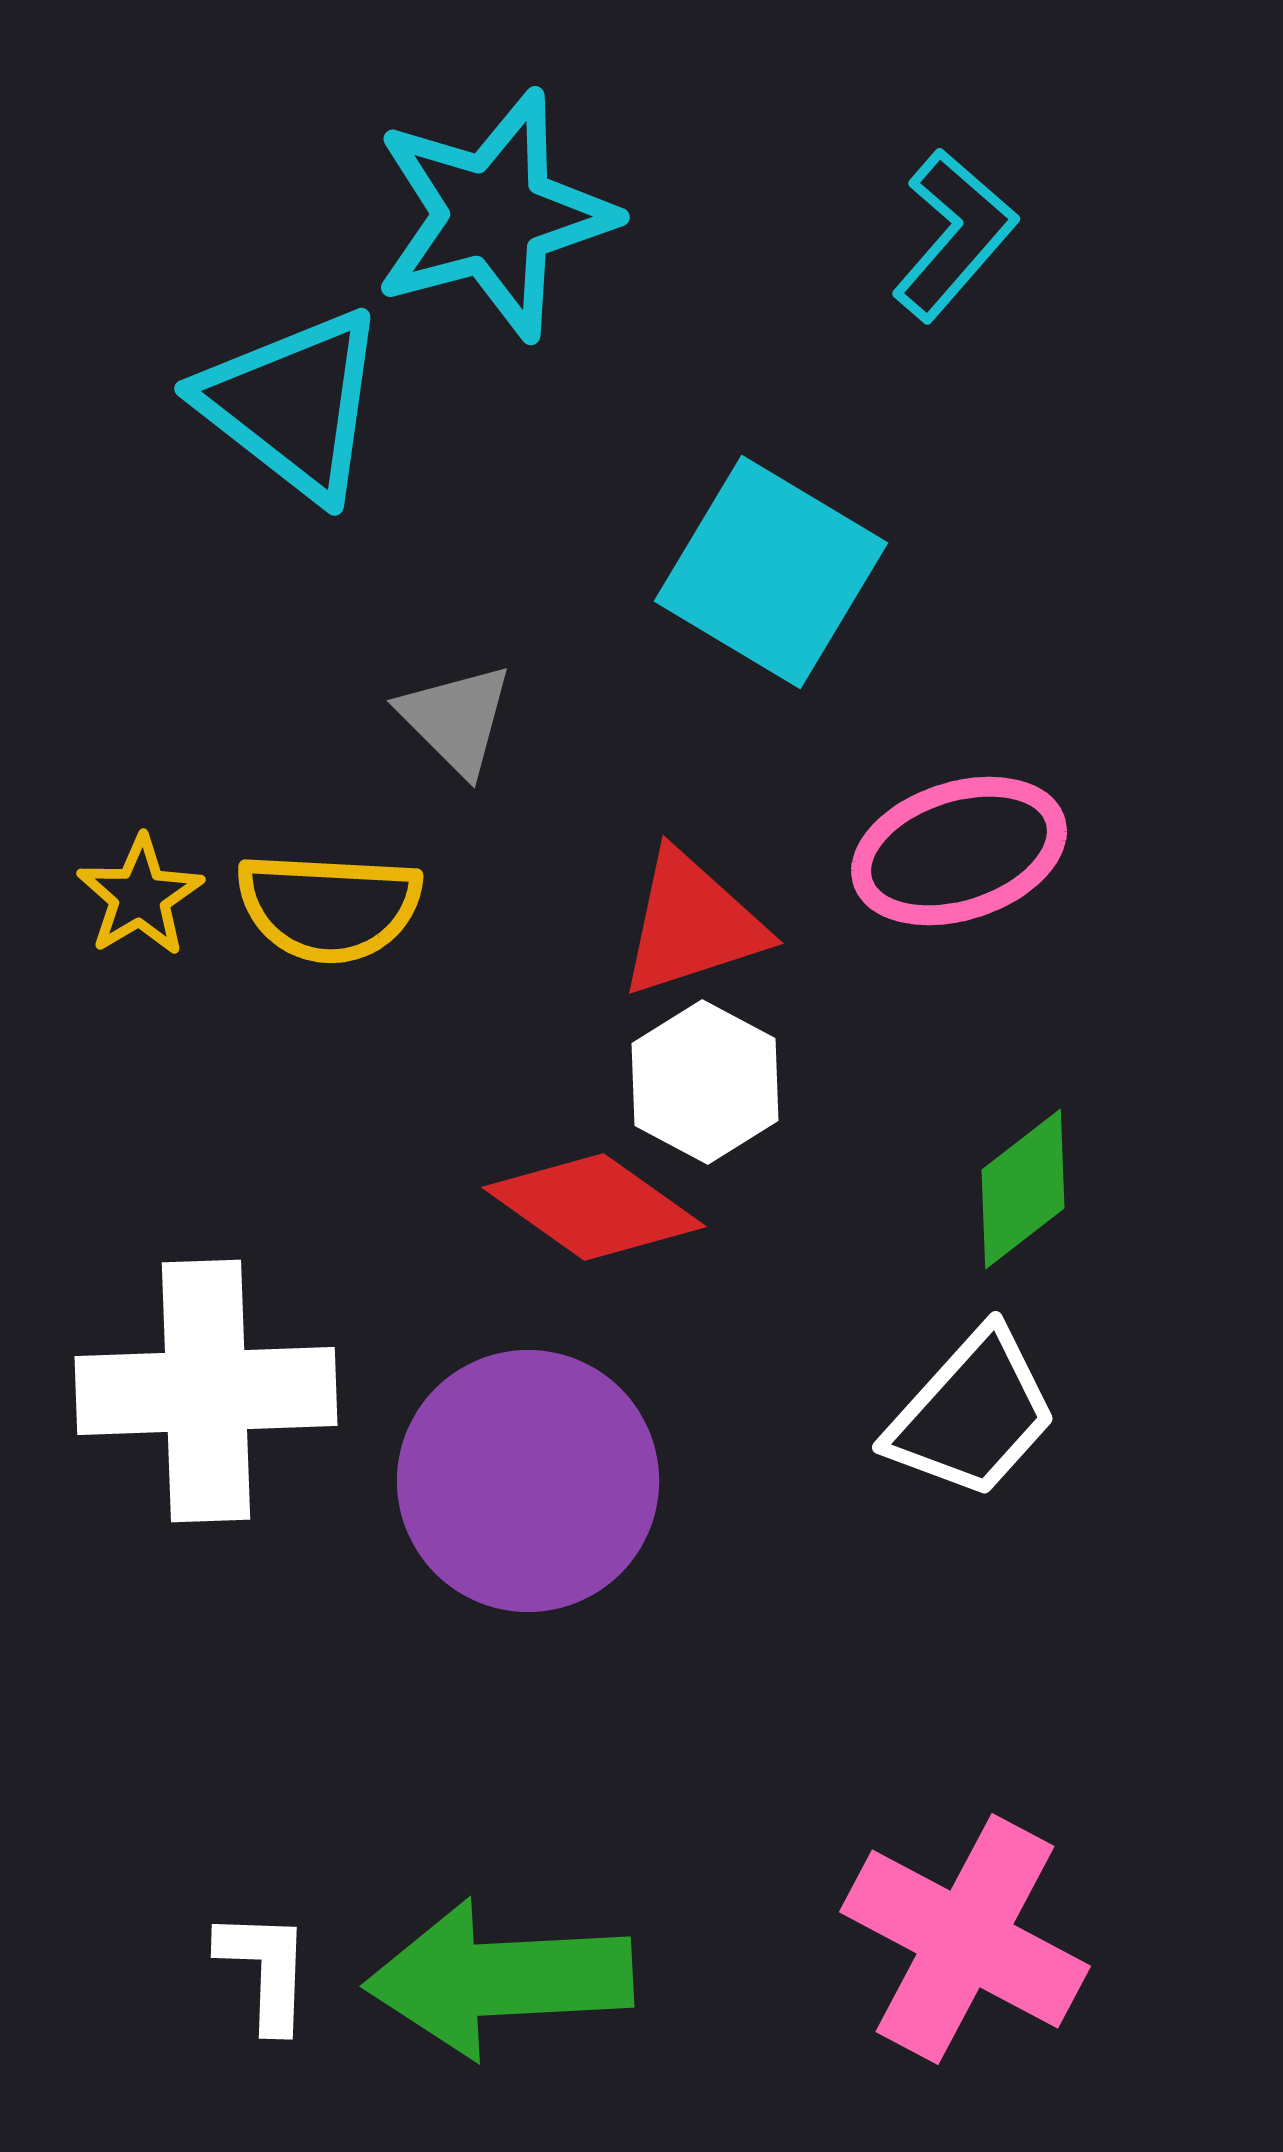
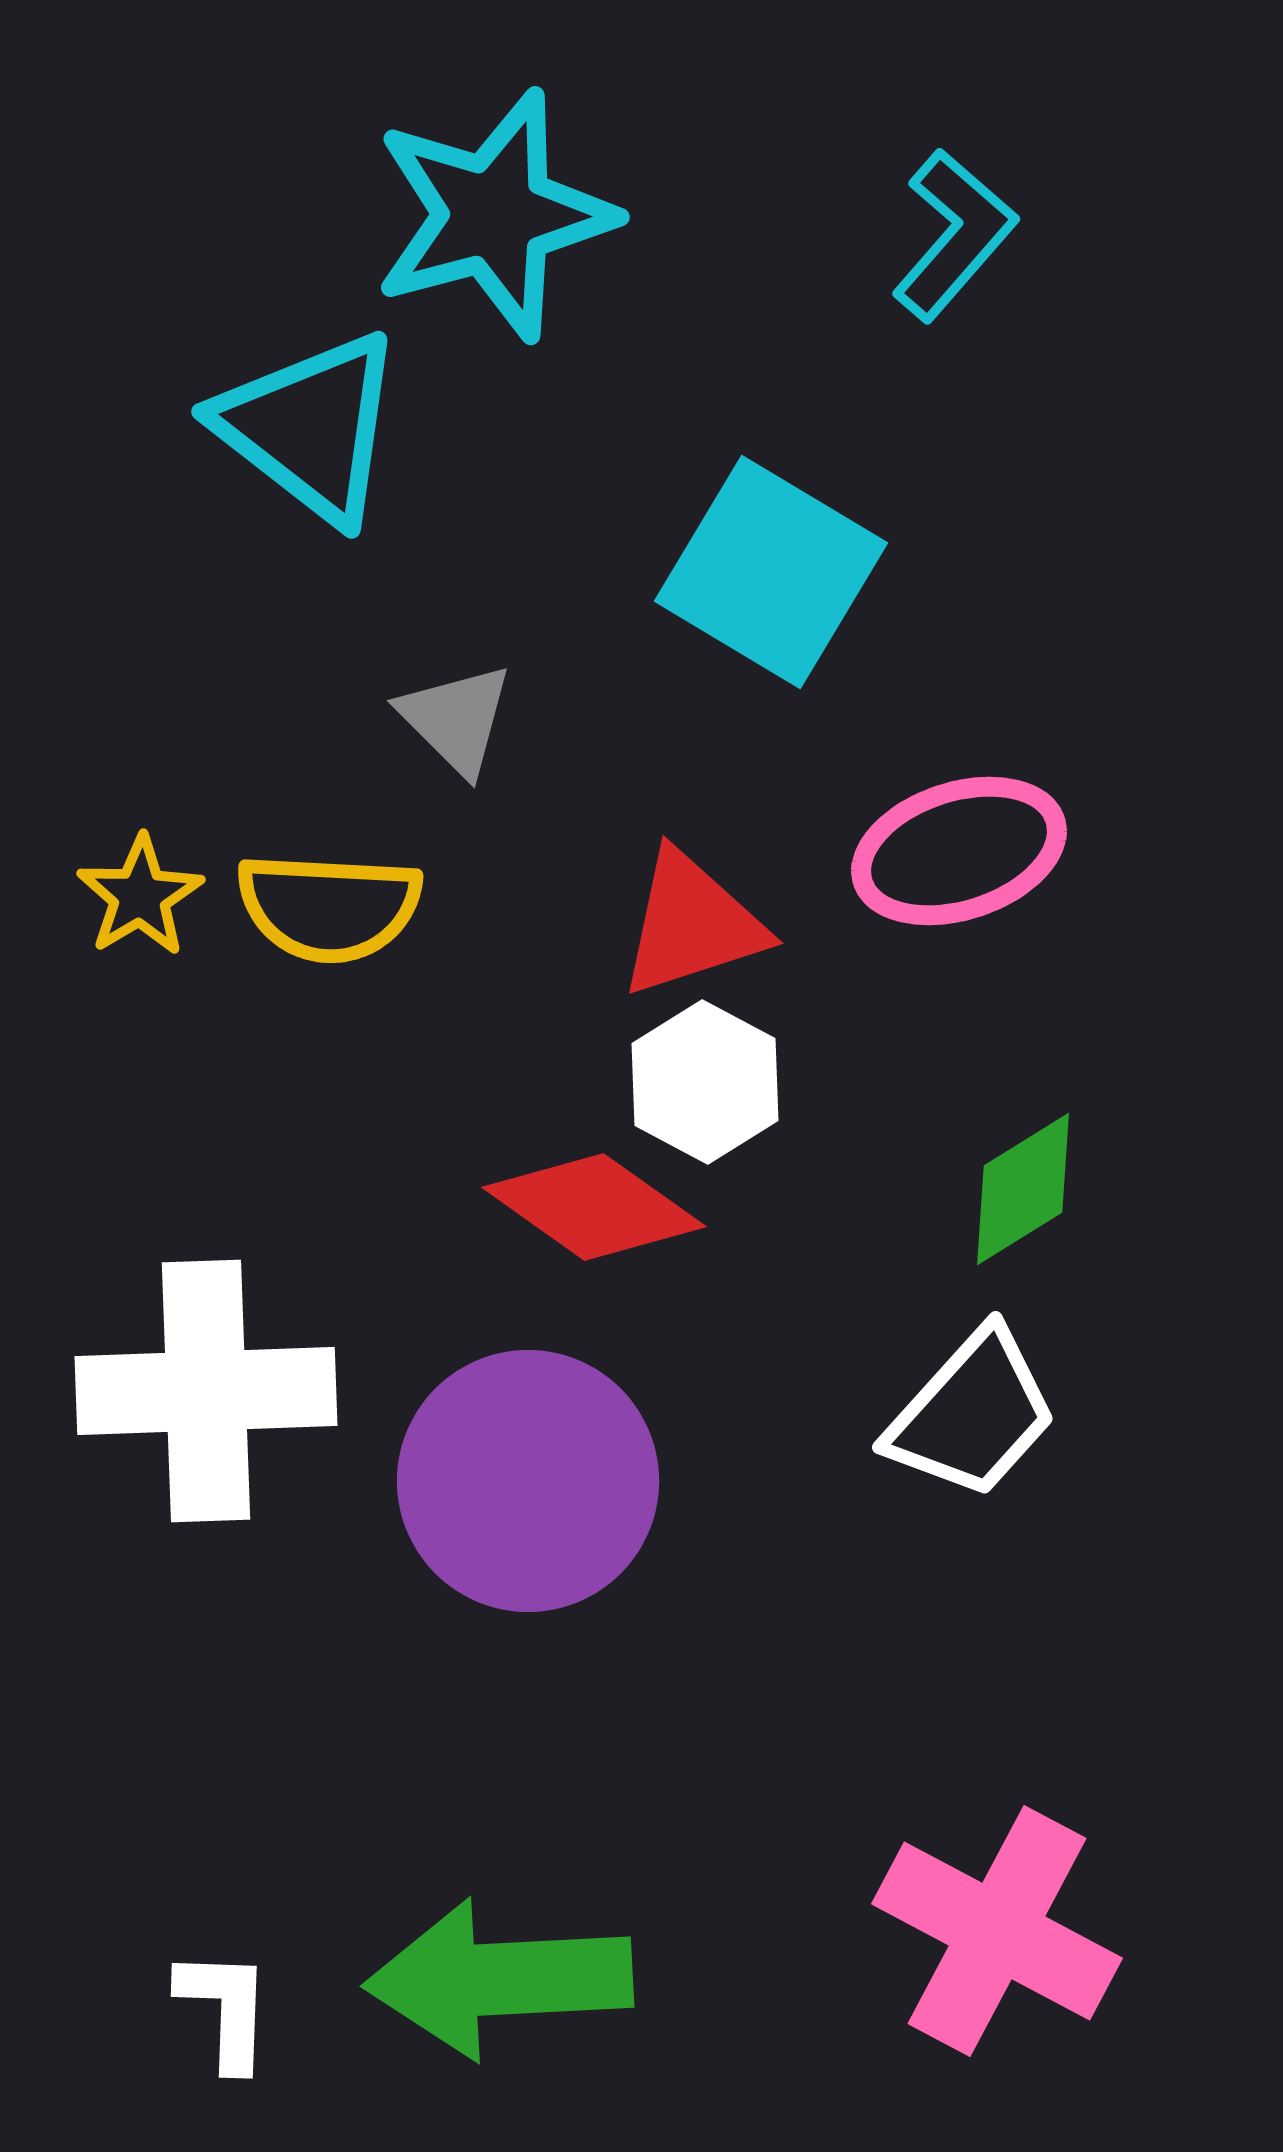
cyan triangle: moved 17 px right, 23 px down
green diamond: rotated 6 degrees clockwise
pink cross: moved 32 px right, 8 px up
white L-shape: moved 40 px left, 39 px down
